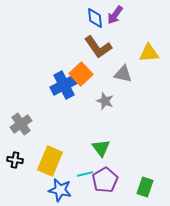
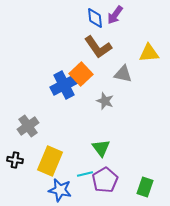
gray cross: moved 7 px right, 2 px down
